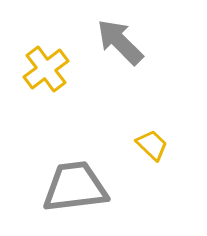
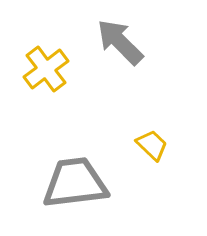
gray trapezoid: moved 4 px up
